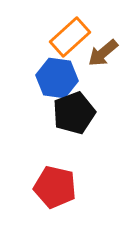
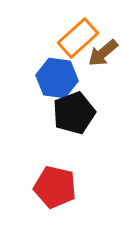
orange rectangle: moved 8 px right, 1 px down
